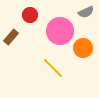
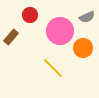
gray semicircle: moved 1 px right, 5 px down
